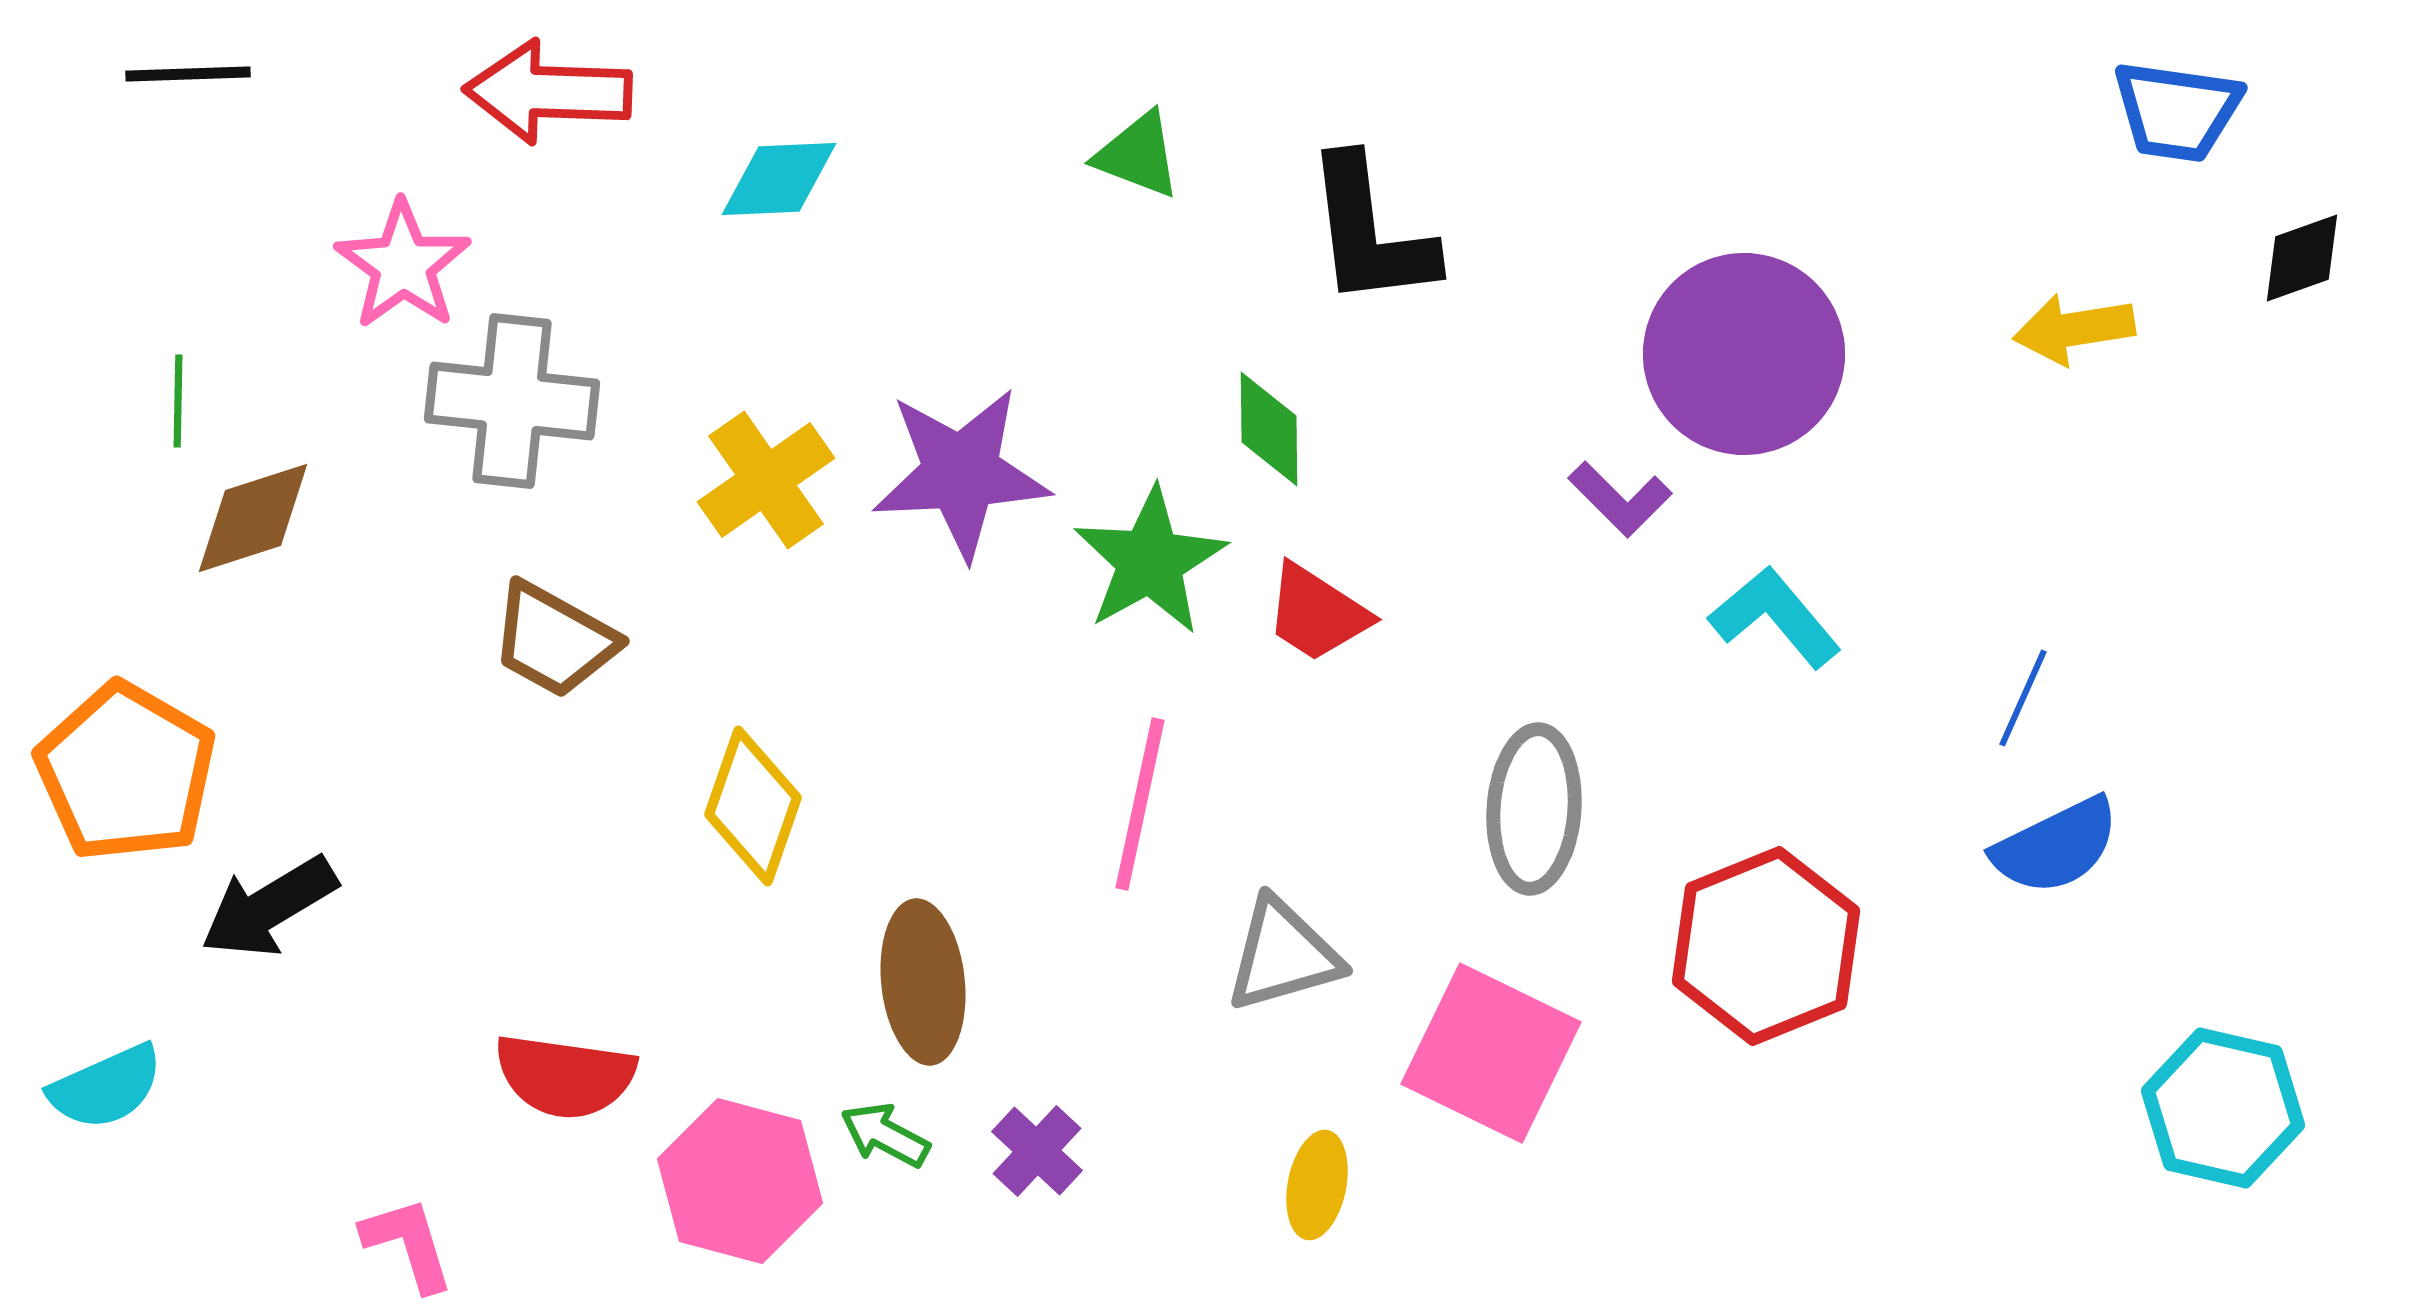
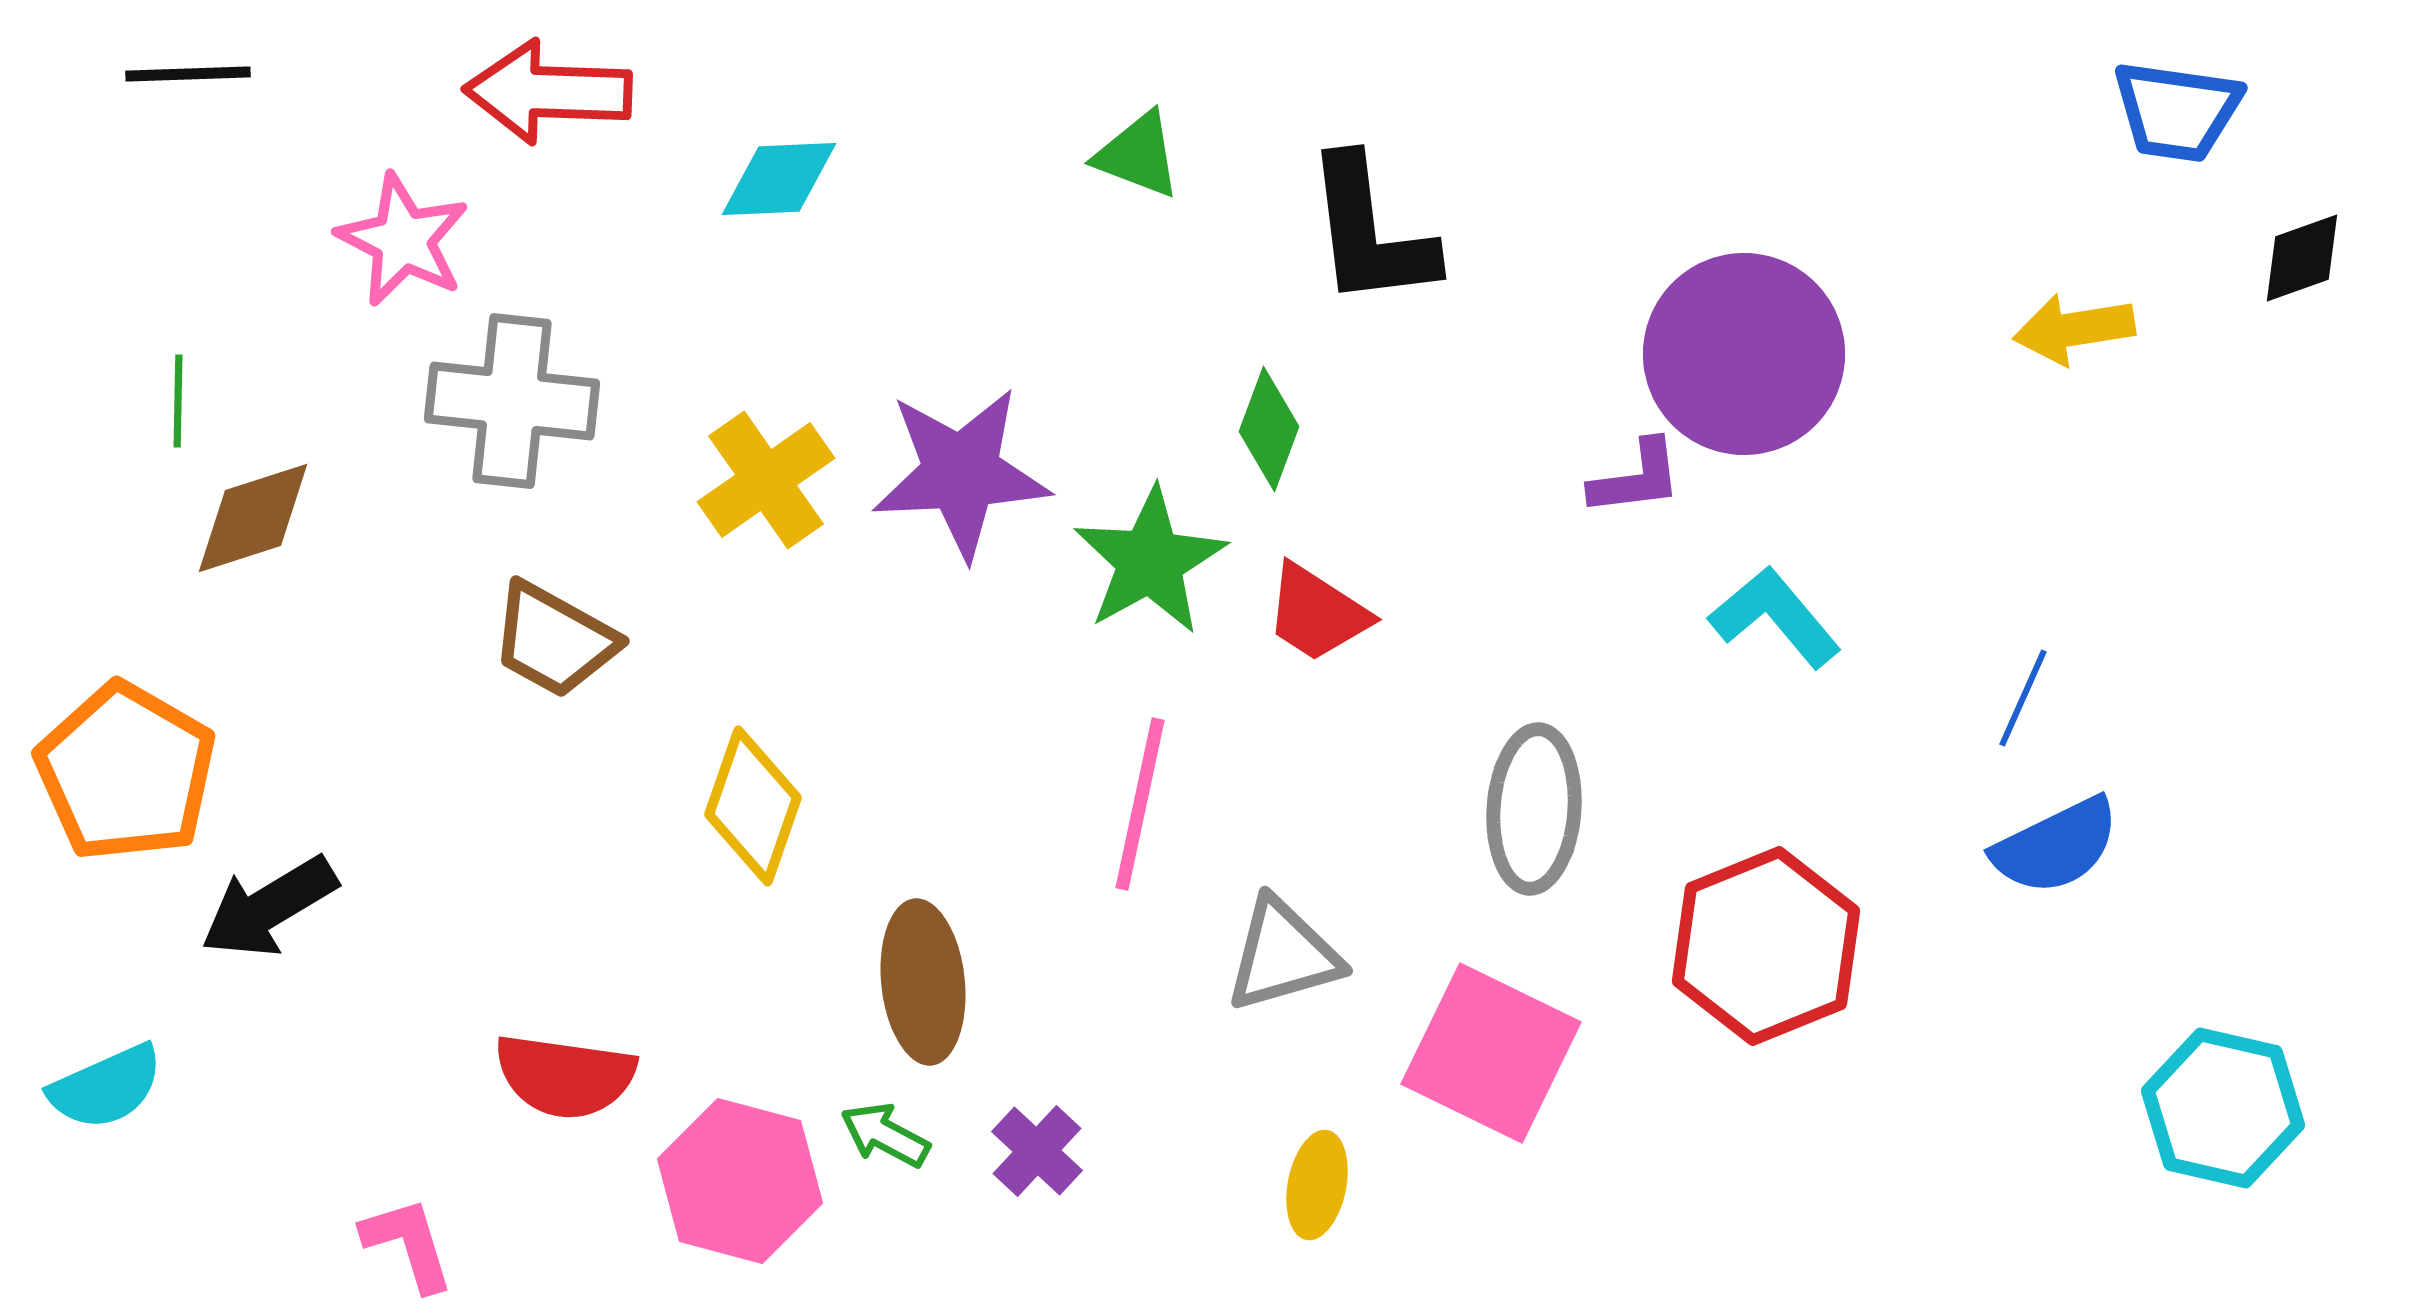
pink star: moved 25 px up; rotated 9 degrees counterclockwise
green diamond: rotated 21 degrees clockwise
purple L-shape: moved 16 px right, 21 px up; rotated 52 degrees counterclockwise
